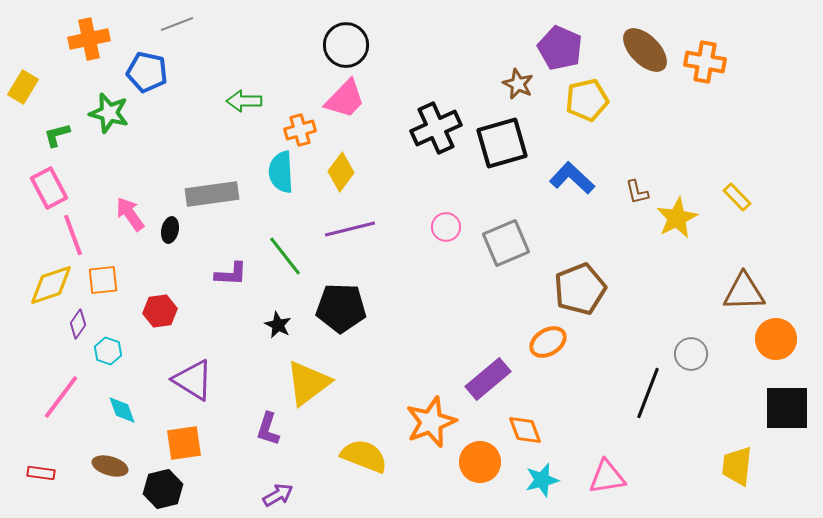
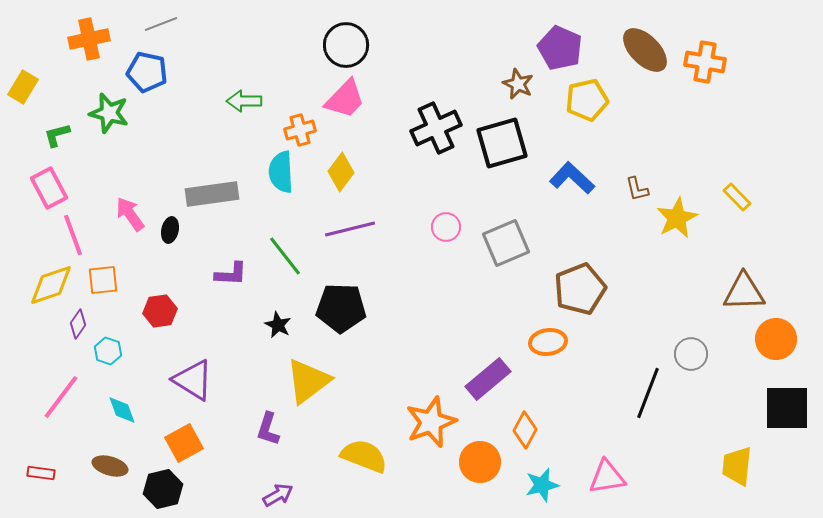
gray line at (177, 24): moved 16 px left
brown L-shape at (637, 192): moved 3 px up
orange ellipse at (548, 342): rotated 24 degrees clockwise
yellow triangle at (308, 383): moved 2 px up
orange diamond at (525, 430): rotated 48 degrees clockwise
orange square at (184, 443): rotated 21 degrees counterclockwise
cyan star at (542, 480): moved 5 px down
